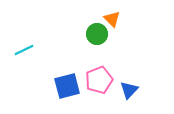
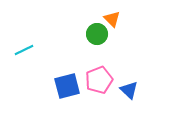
blue triangle: rotated 30 degrees counterclockwise
